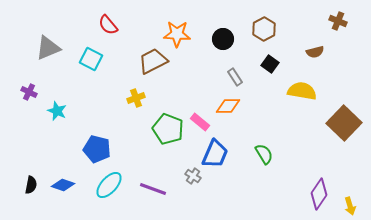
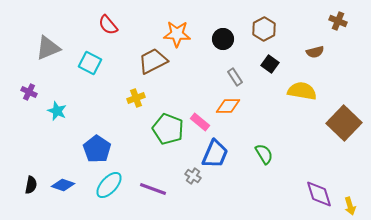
cyan square: moved 1 px left, 4 px down
blue pentagon: rotated 20 degrees clockwise
purple diamond: rotated 52 degrees counterclockwise
